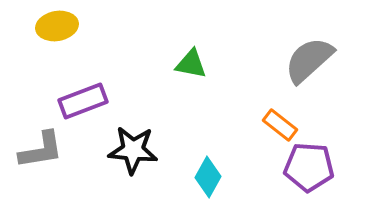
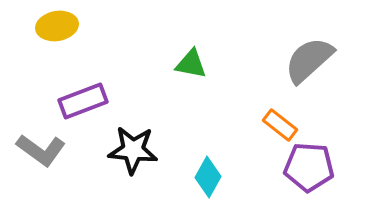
gray L-shape: rotated 45 degrees clockwise
